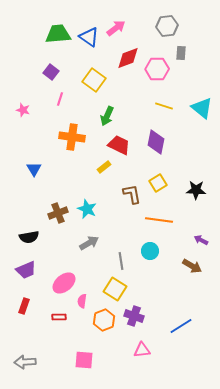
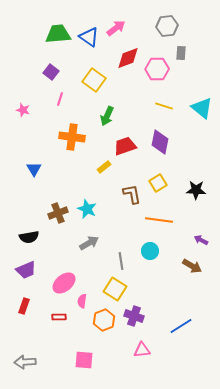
purple diamond at (156, 142): moved 4 px right
red trapezoid at (119, 145): moved 6 px right, 1 px down; rotated 45 degrees counterclockwise
